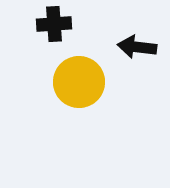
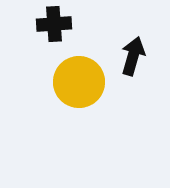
black arrow: moved 4 px left, 9 px down; rotated 99 degrees clockwise
